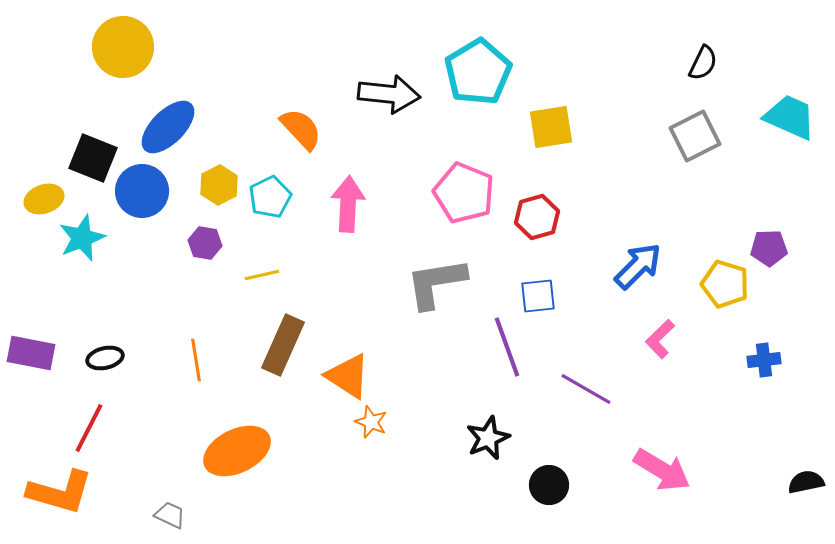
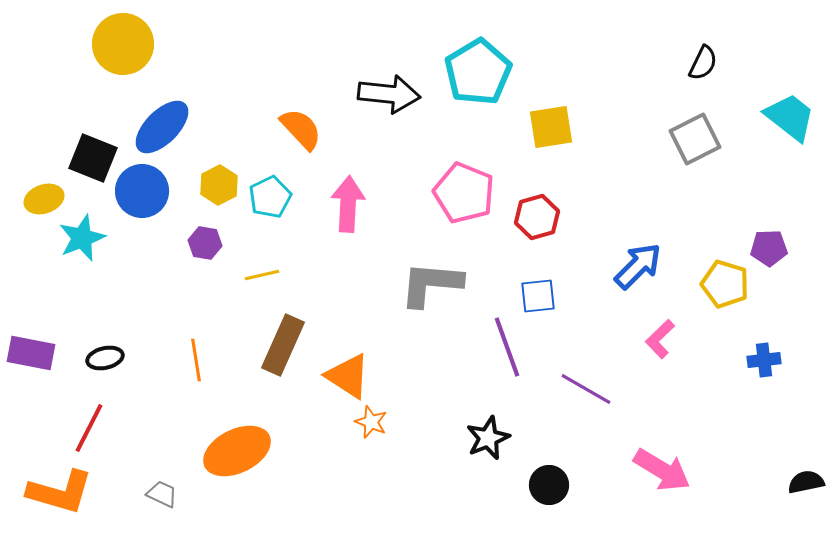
yellow circle at (123, 47): moved 3 px up
cyan trapezoid at (790, 117): rotated 14 degrees clockwise
blue ellipse at (168, 127): moved 6 px left
gray square at (695, 136): moved 3 px down
gray L-shape at (436, 283): moved 5 px left, 1 px down; rotated 14 degrees clockwise
gray trapezoid at (170, 515): moved 8 px left, 21 px up
